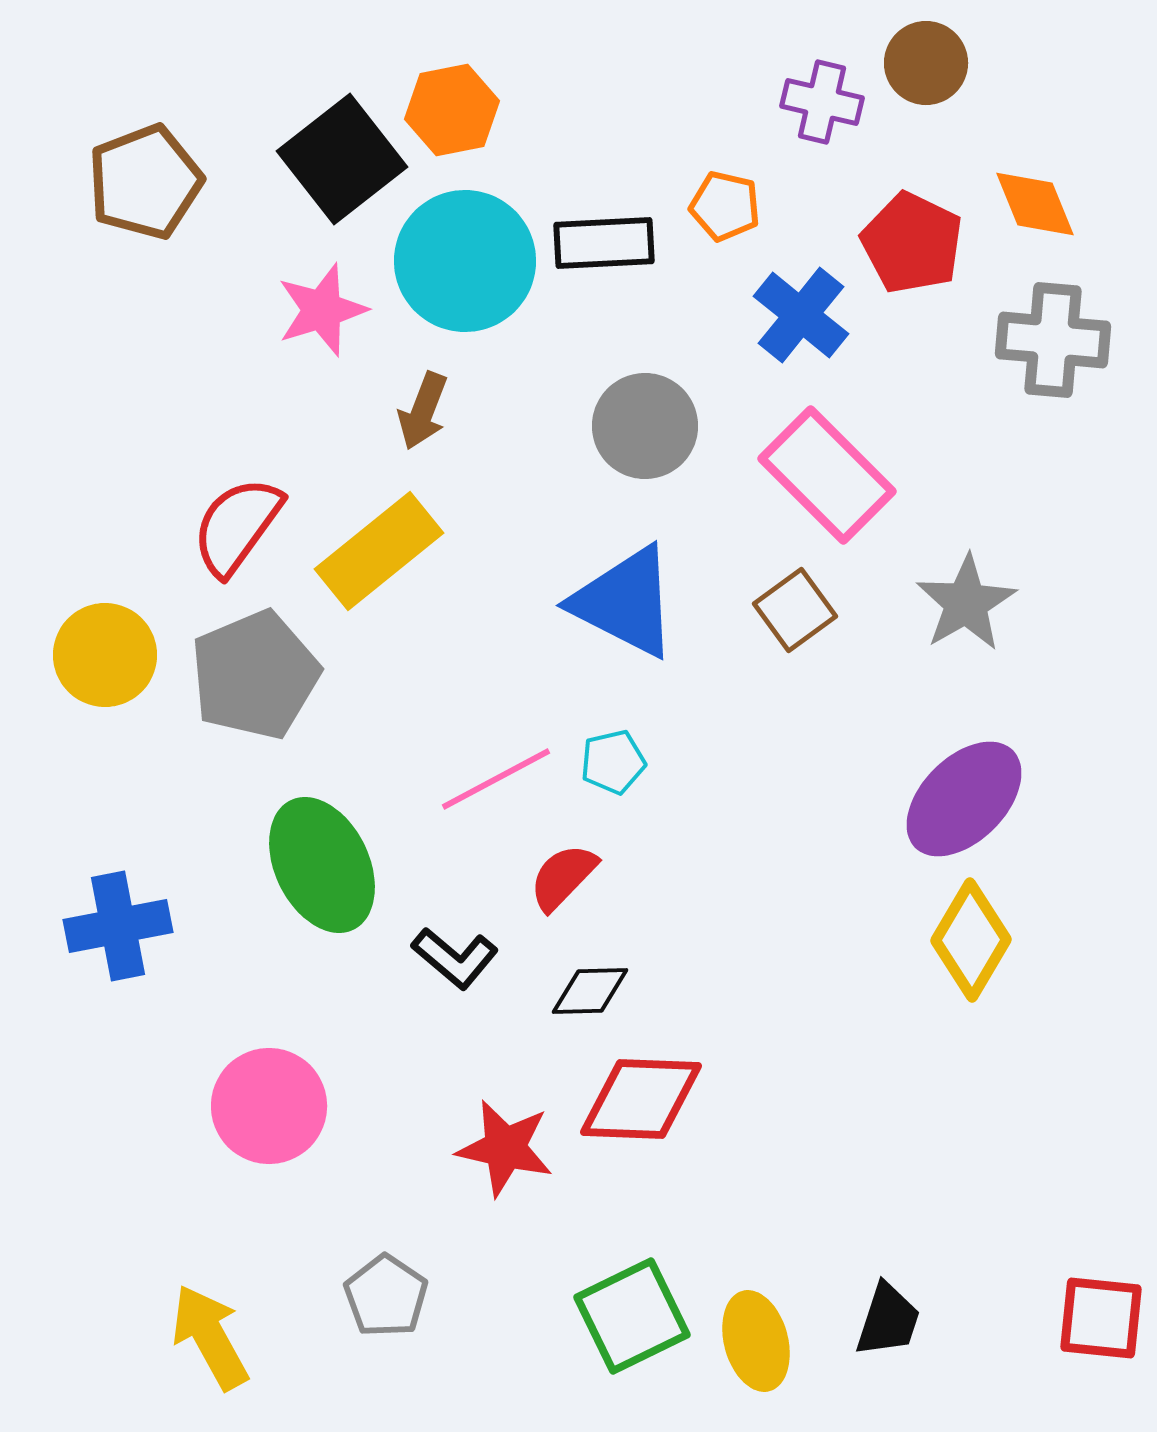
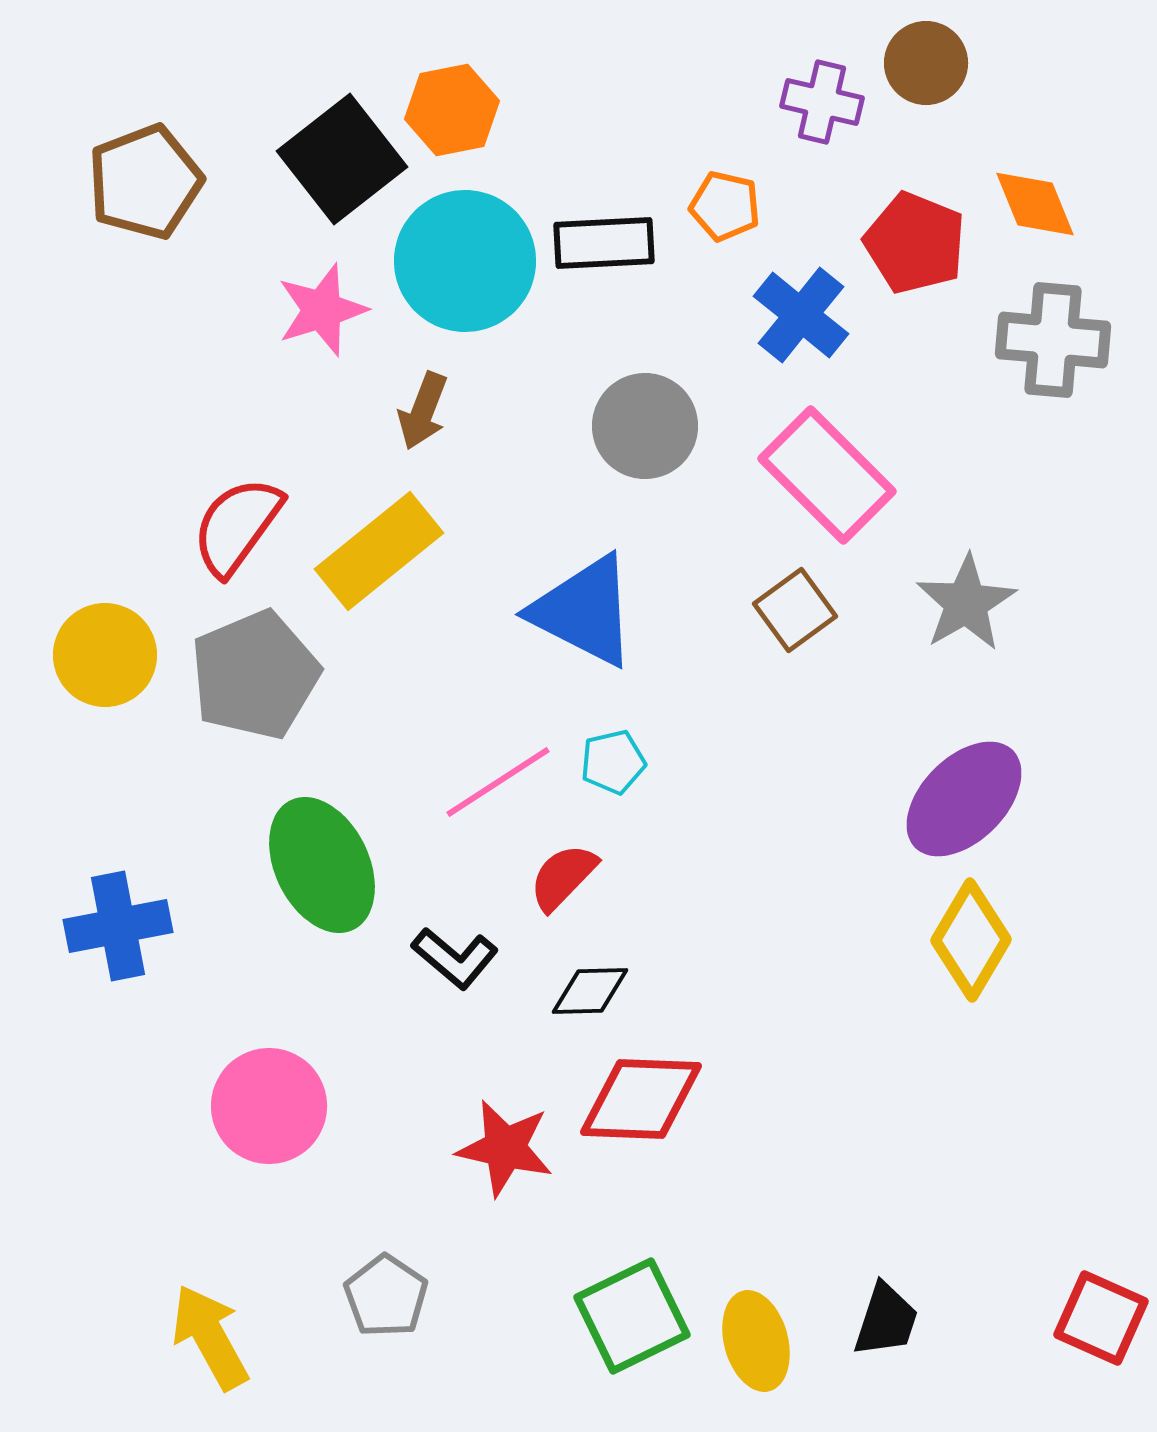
red pentagon at (912, 243): moved 3 px right; rotated 4 degrees counterclockwise
blue triangle at (625, 602): moved 41 px left, 9 px down
pink line at (496, 779): moved 2 px right, 3 px down; rotated 5 degrees counterclockwise
red square at (1101, 1318): rotated 18 degrees clockwise
black trapezoid at (888, 1320): moved 2 px left
